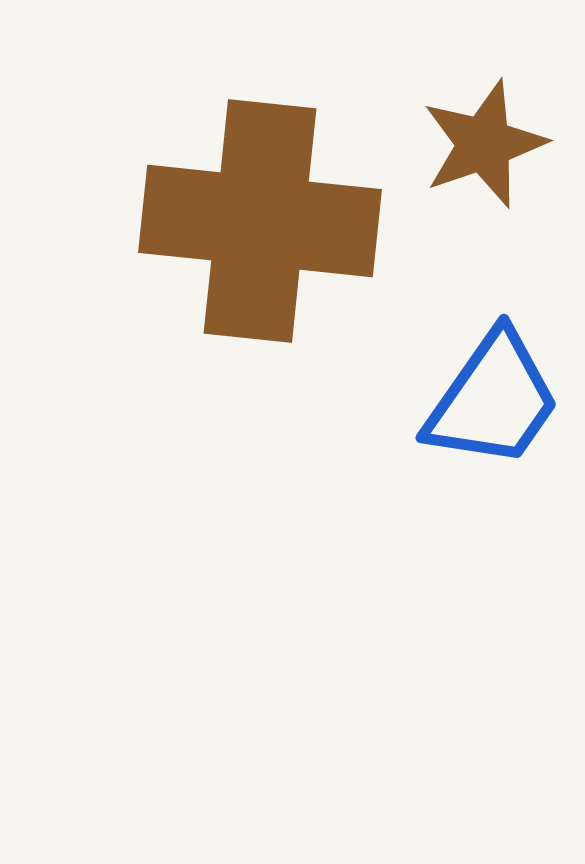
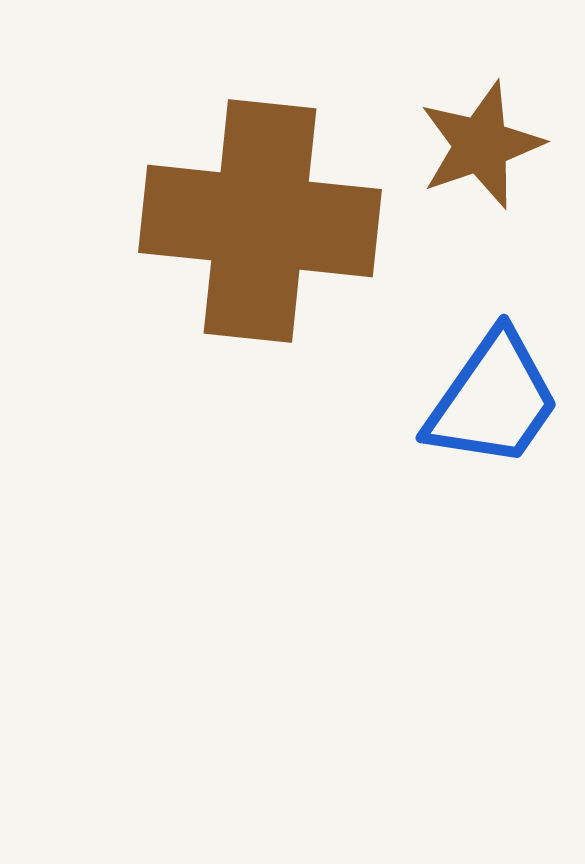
brown star: moved 3 px left, 1 px down
